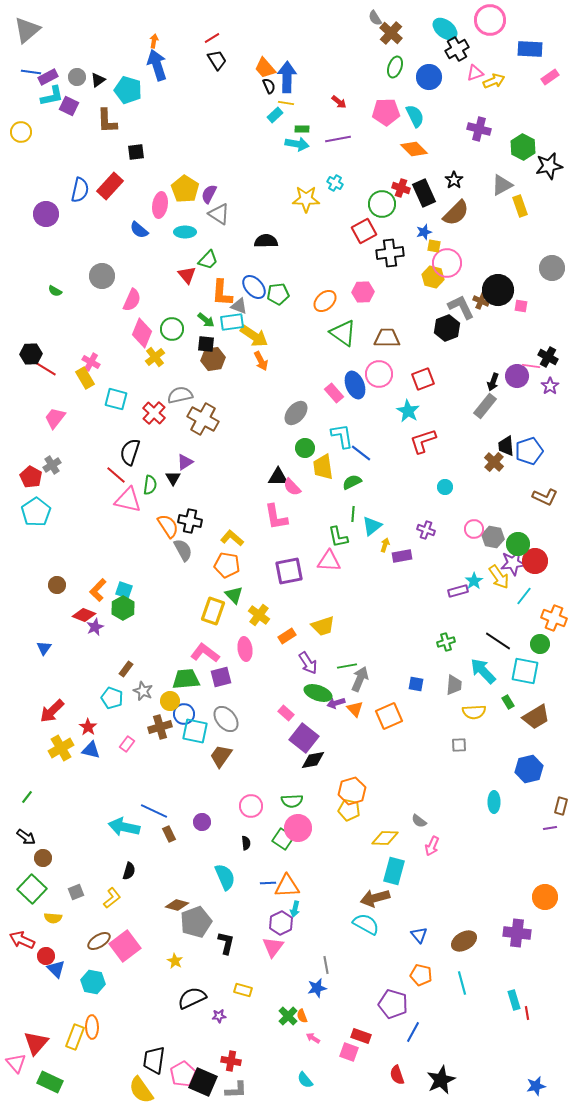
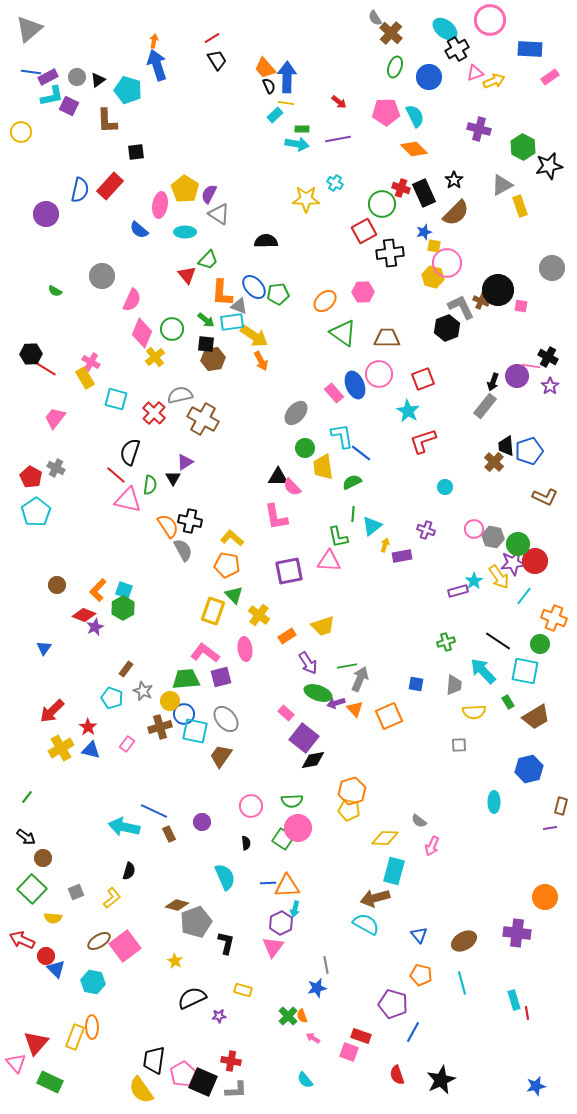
gray triangle at (27, 30): moved 2 px right, 1 px up
gray cross at (52, 465): moved 4 px right, 3 px down; rotated 30 degrees counterclockwise
